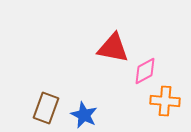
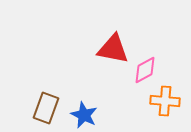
red triangle: moved 1 px down
pink diamond: moved 1 px up
